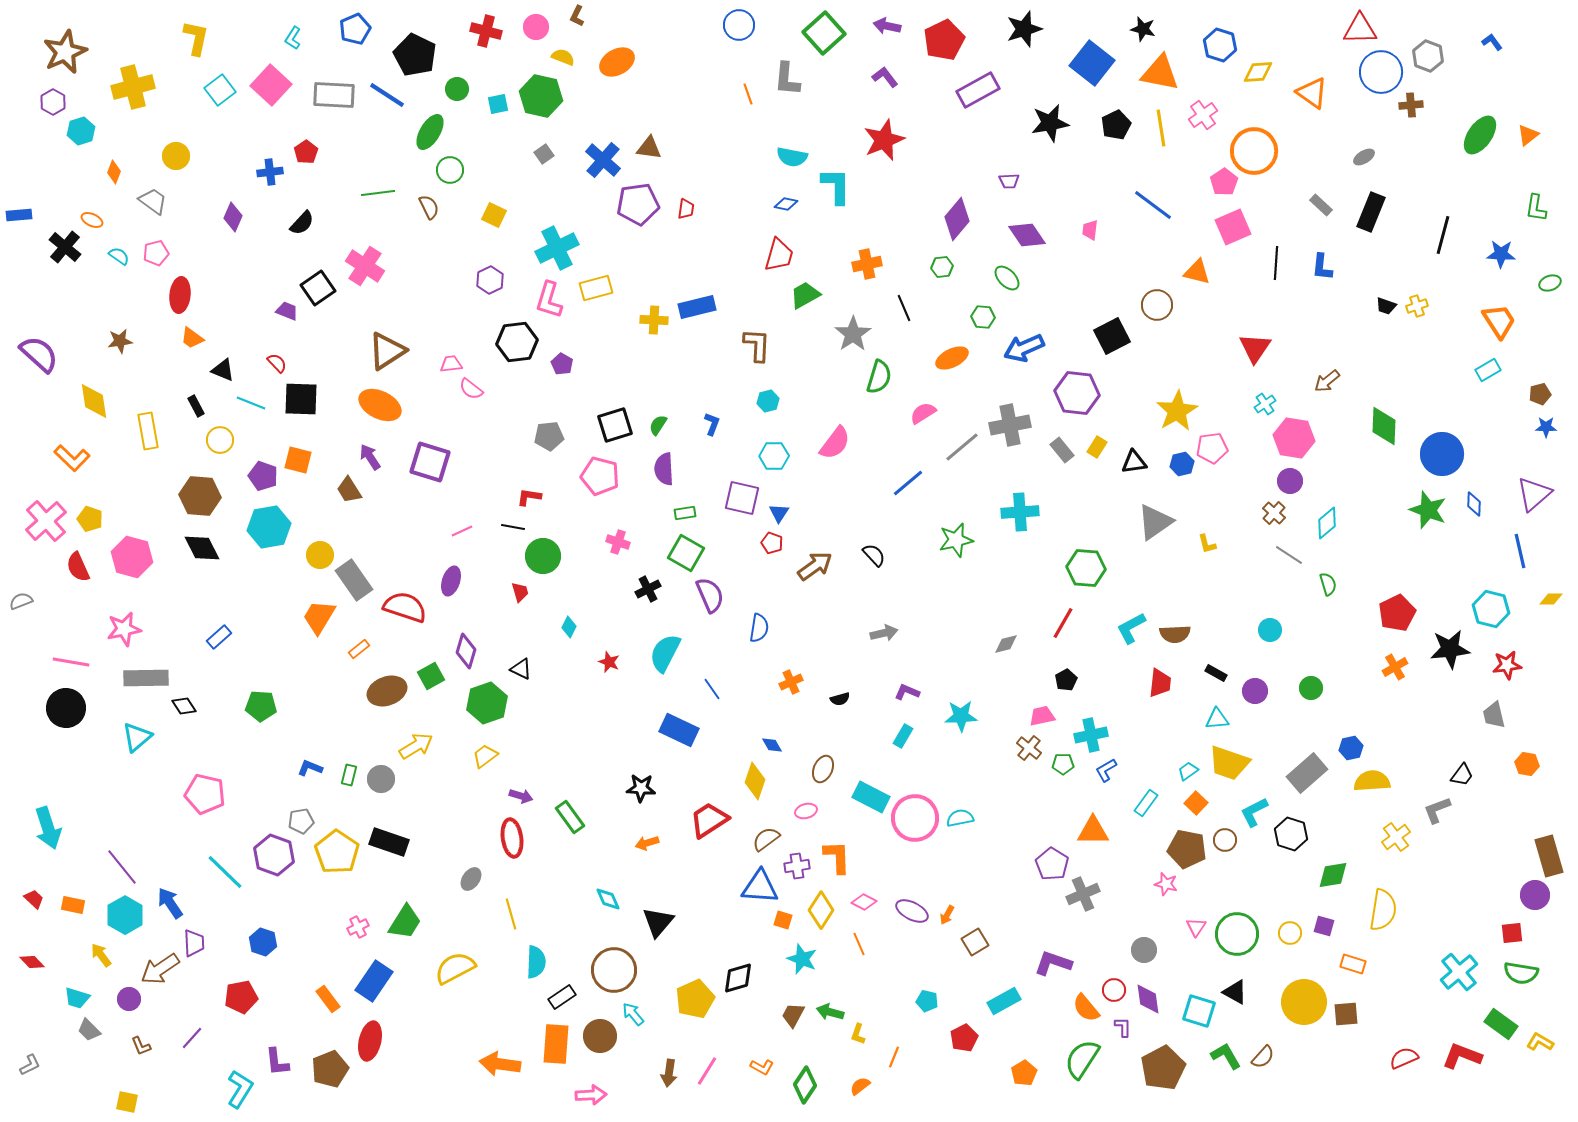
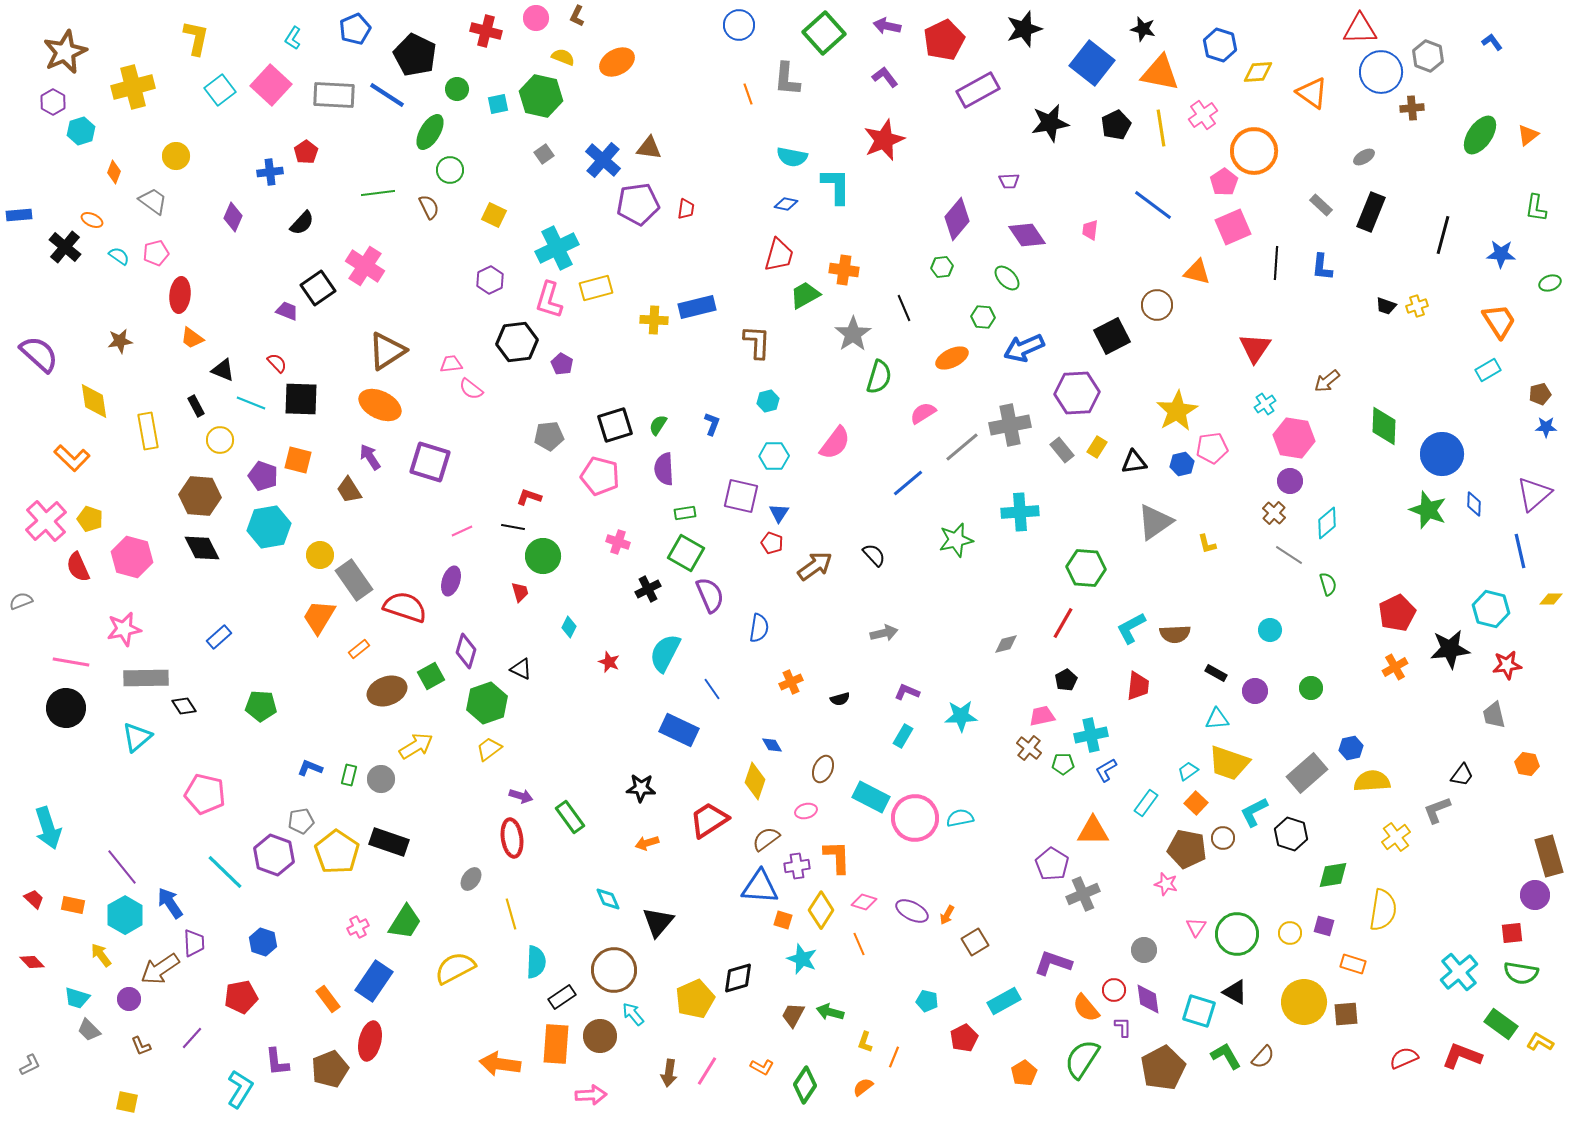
pink circle at (536, 27): moved 9 px up
brown cross at (1411, 105): moved 1 px right, 3 px down
orange cross at (867, 264): moved 23 px left, 6 px down; rotated 20 degrees clockwise
brown L-shape at (757, 345): moved 3 px up
purple hexagon at (1077, 393): rotated 9 degrees counterclockwise
red L-shape at (529, 497): rotated 10 degrees clockwise
purple square at (742, 498): moved 1 px left, 2 px up
red trapezoid at (1160, 683): moved 22 px left, 3 px down
yellow trapezoid at (485, 756): moved 4 px right, 7 px up
brown circle at (1225, 840): moved 2 px left, 2 px up
pink diamond at (864, 902): rotated 10 degrees counterclockwise
yellow L-shape at (858, 1034): moved 7 px right, 8 px down
orange semicircle at (860, 1086): moved 3 px right, 1 px down
